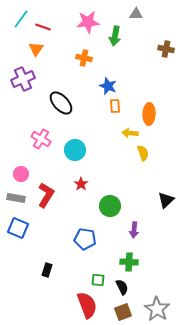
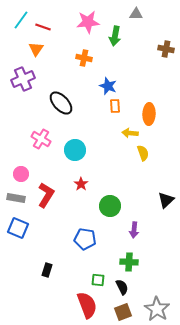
cyan line: moved 1 px down
